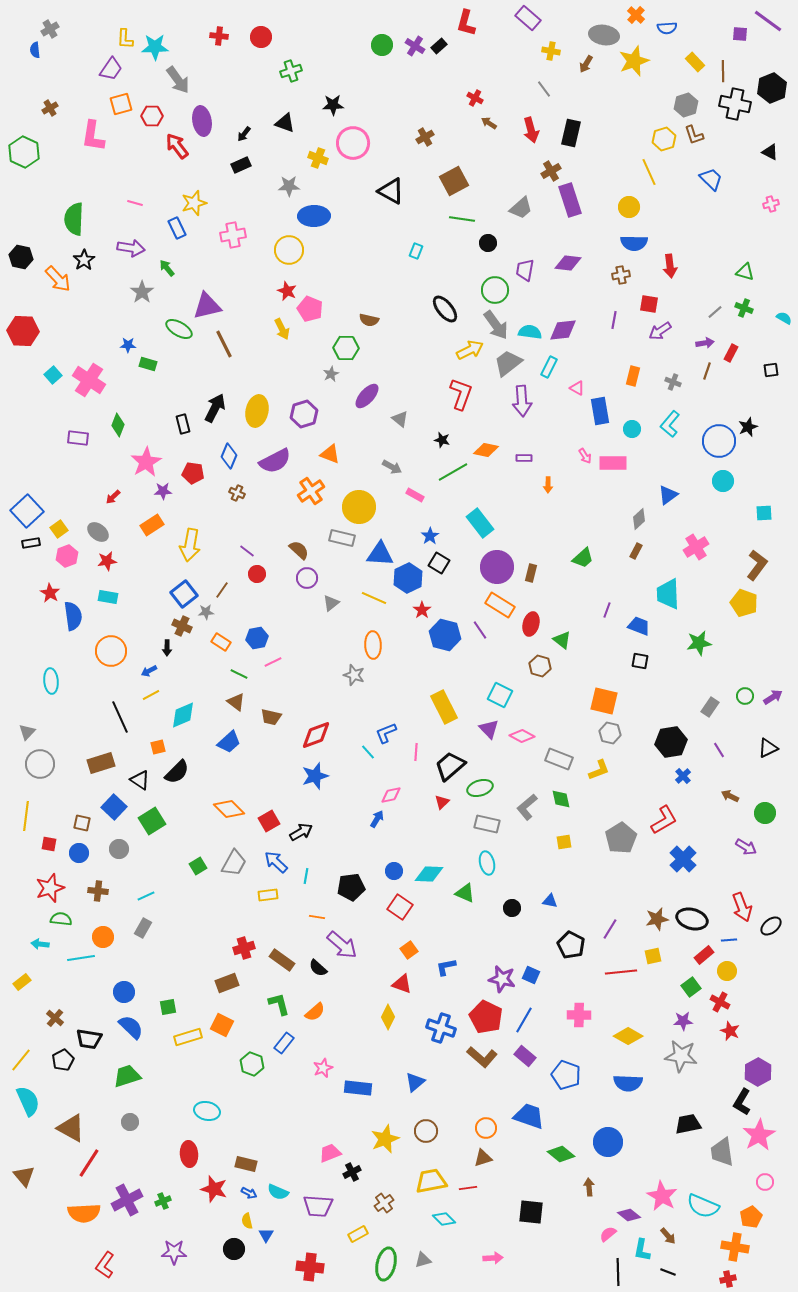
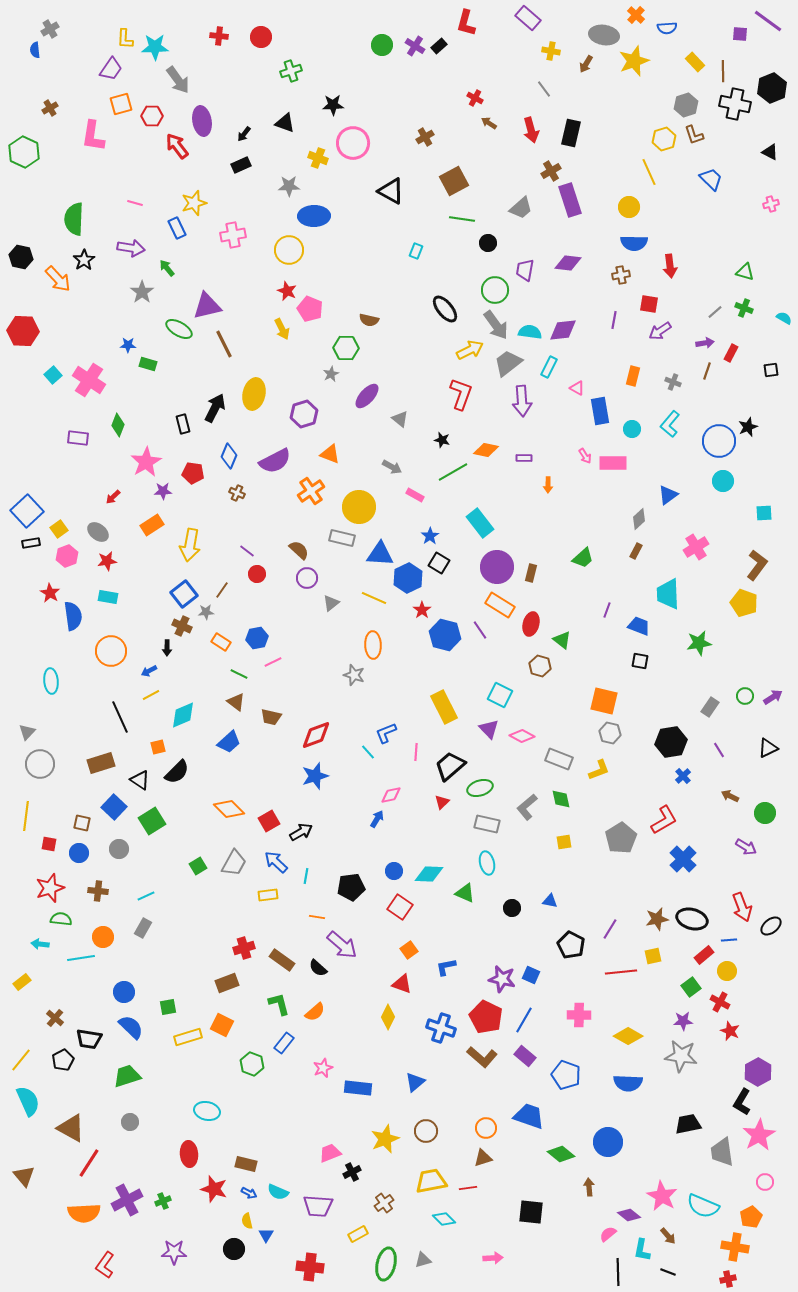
yellow ellipse at (257, 411): moved 3 px left, 17 px up
